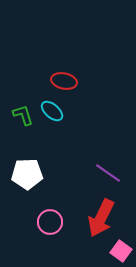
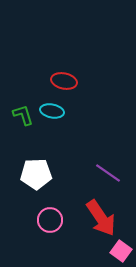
cyan ellipse: rotated 30 degrees counterclockwise
white pentagon: moved 9 px right
red arrow: rotated 60 degrees counterclockwise
pink circle: moved 2 px up
